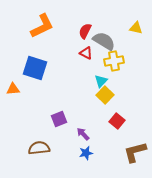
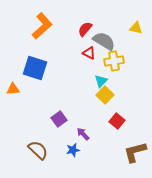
orange L-shape: rotated 16 degrees counterclockwise
red semicircle: moved 2 px up; rotated 14 degrees clockwise
red triangle: moved 3 px right
purple square: rotated 14 degrees counterclockwise
brown semicircle: moved 1 px left, 2 px down; rotated 50 degrees clockwise
blue star: moved 13 px left, 3 px up
